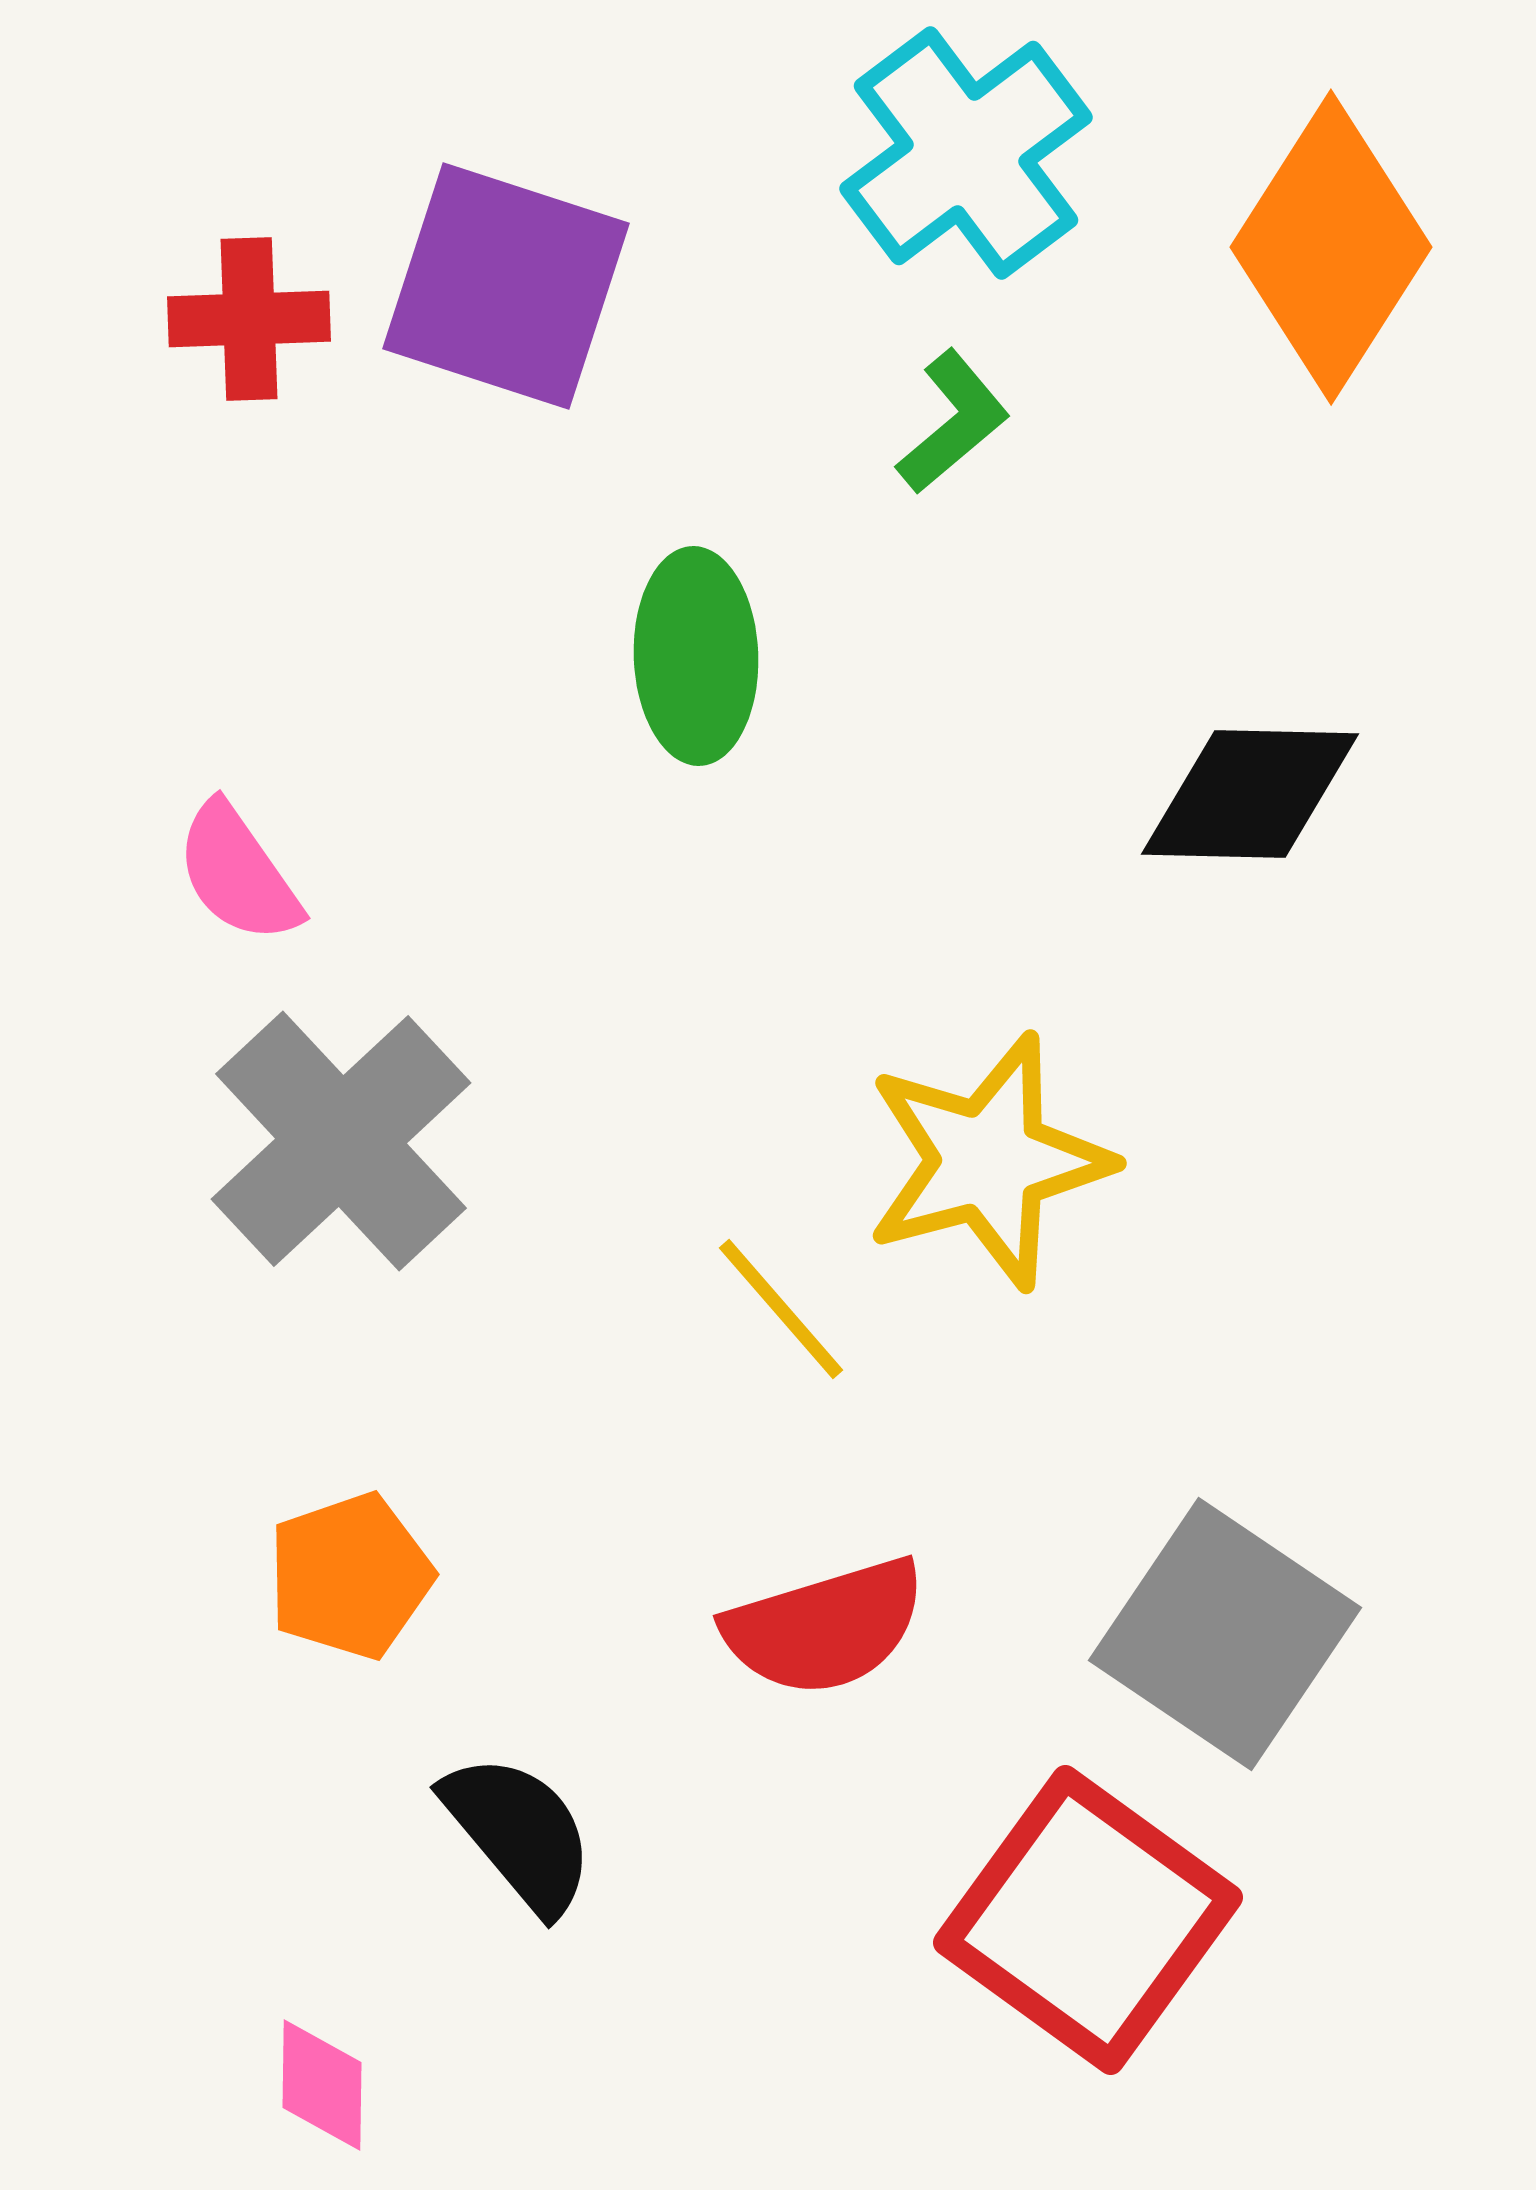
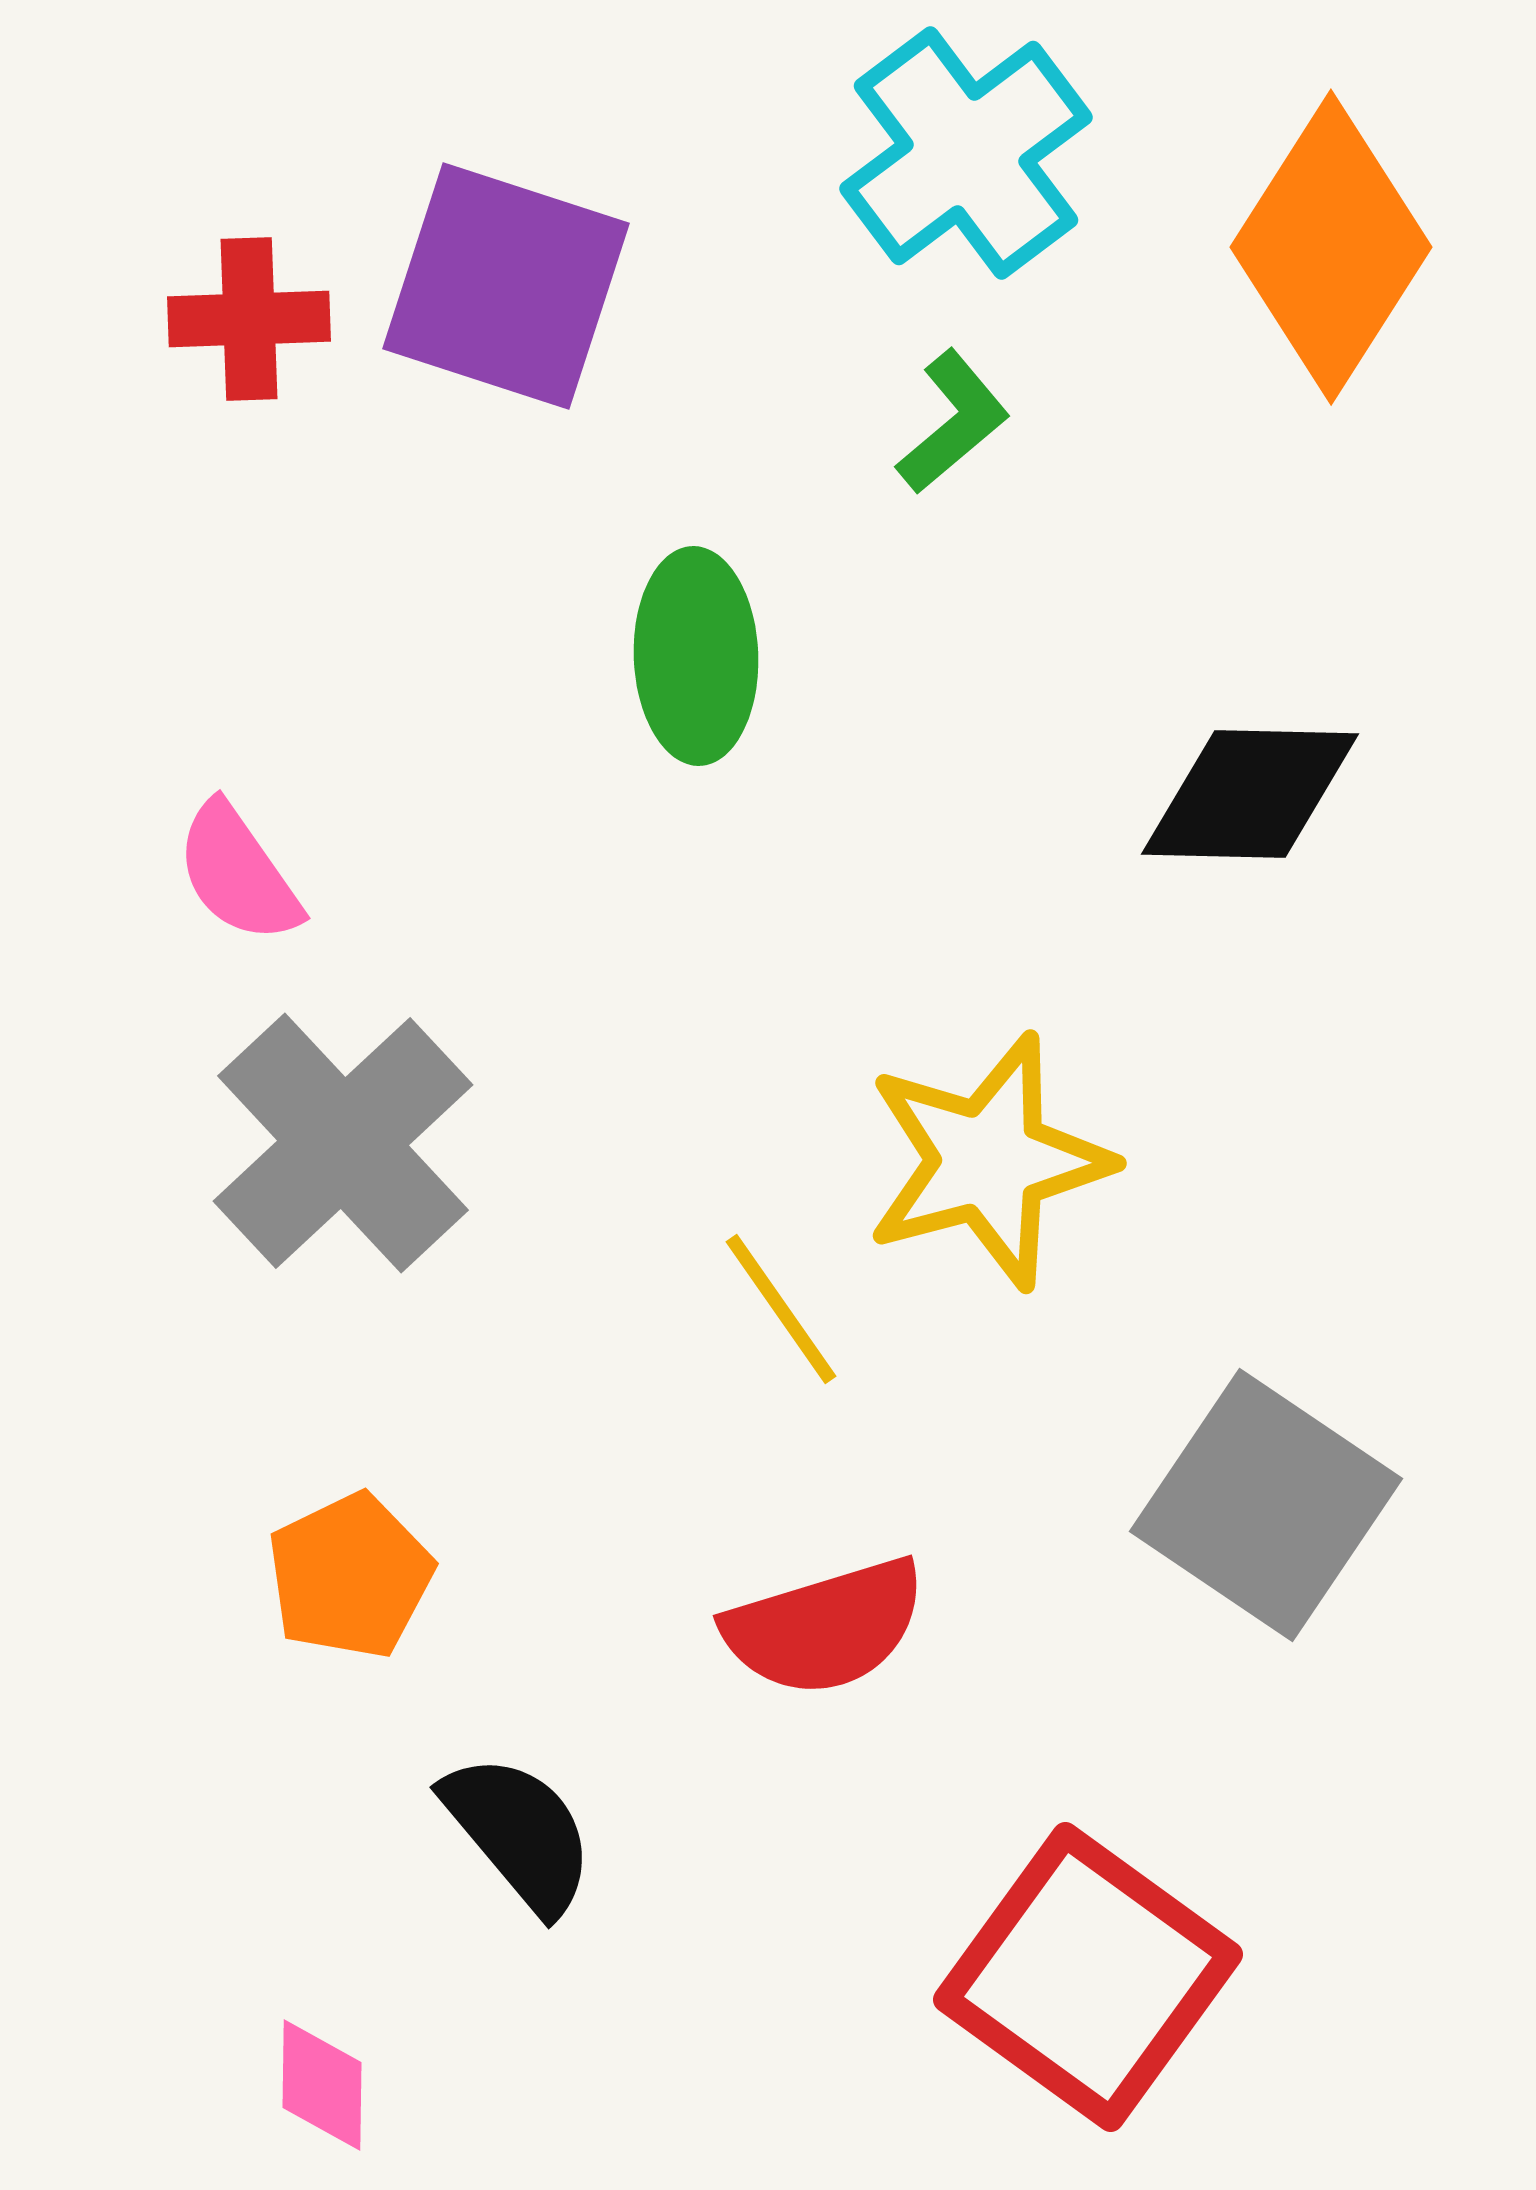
gray cross: moved 2 px right, 2 px down
yellow line: rotated 6 degrees clockwise
orange pentagon: rotated 7 degrees counterclockwise
gray square: moved 41 px right, 129 px up
red square: moved 57 px down
